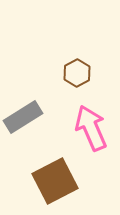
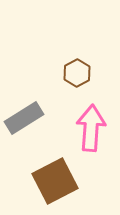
gray rectangle: moved 1 px right, 1 px down
pink arrow: rotated 27 degrees clockwise
